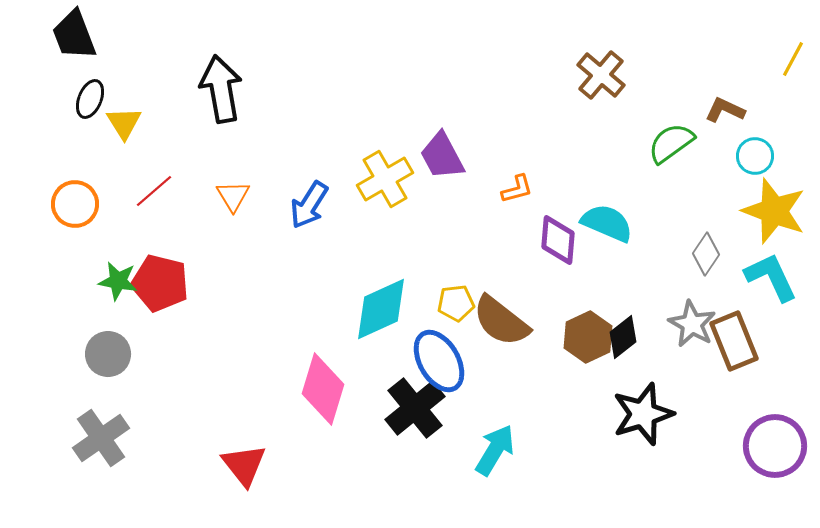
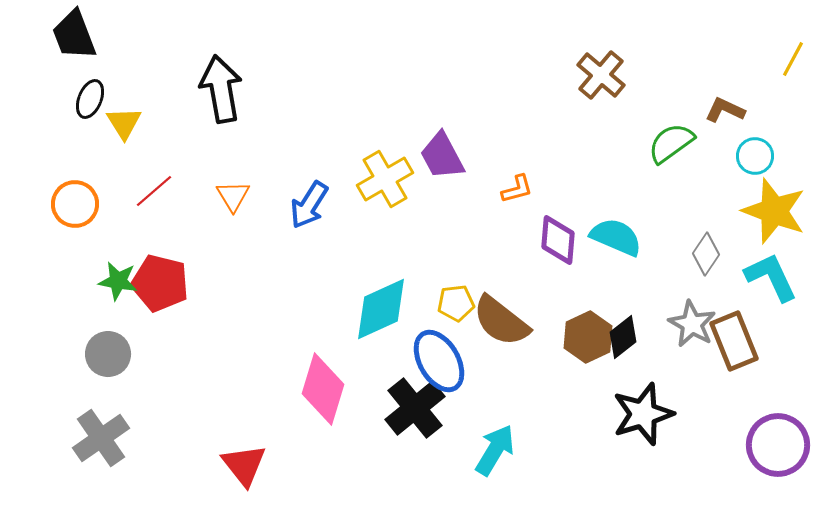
cyan semicircle: moved 9 px right, 14 px down
purple circle: moved 3 px right, 1 px up
